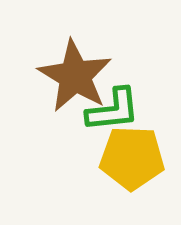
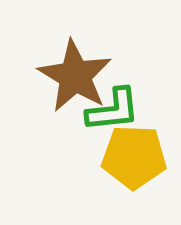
yellow pentagon: moved 2 px right, 1 px up
